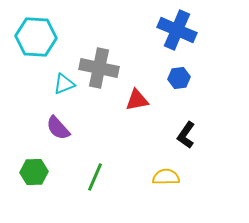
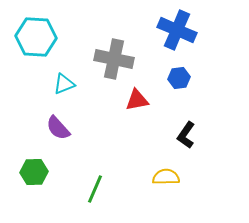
gray cross: moved 15 px right, 9 px up
green line: moved 12 px down
